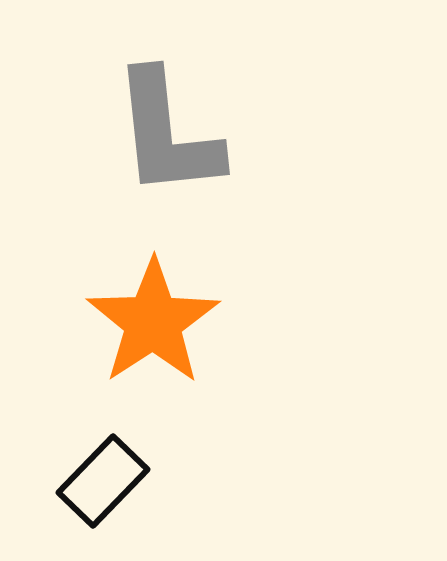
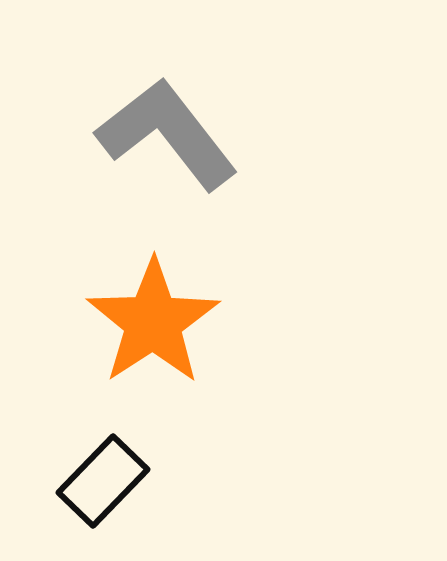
gray L-shape: rotated 148 degrees clockwise
